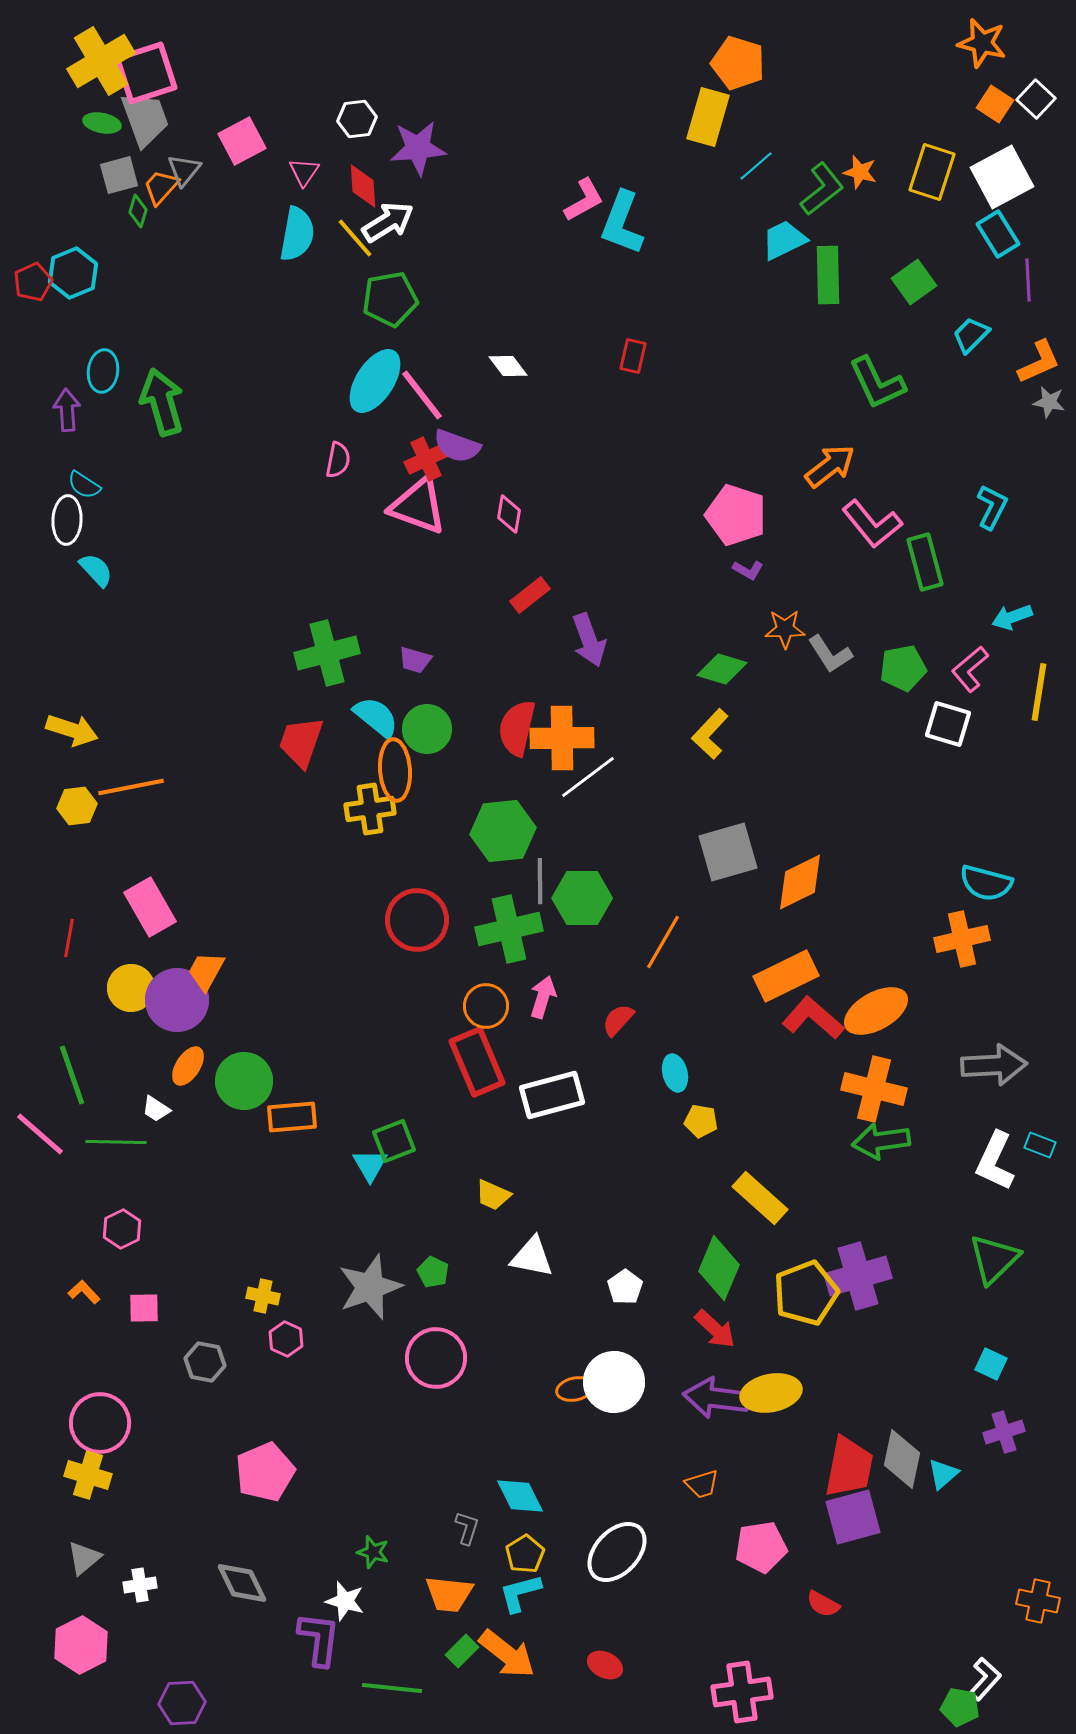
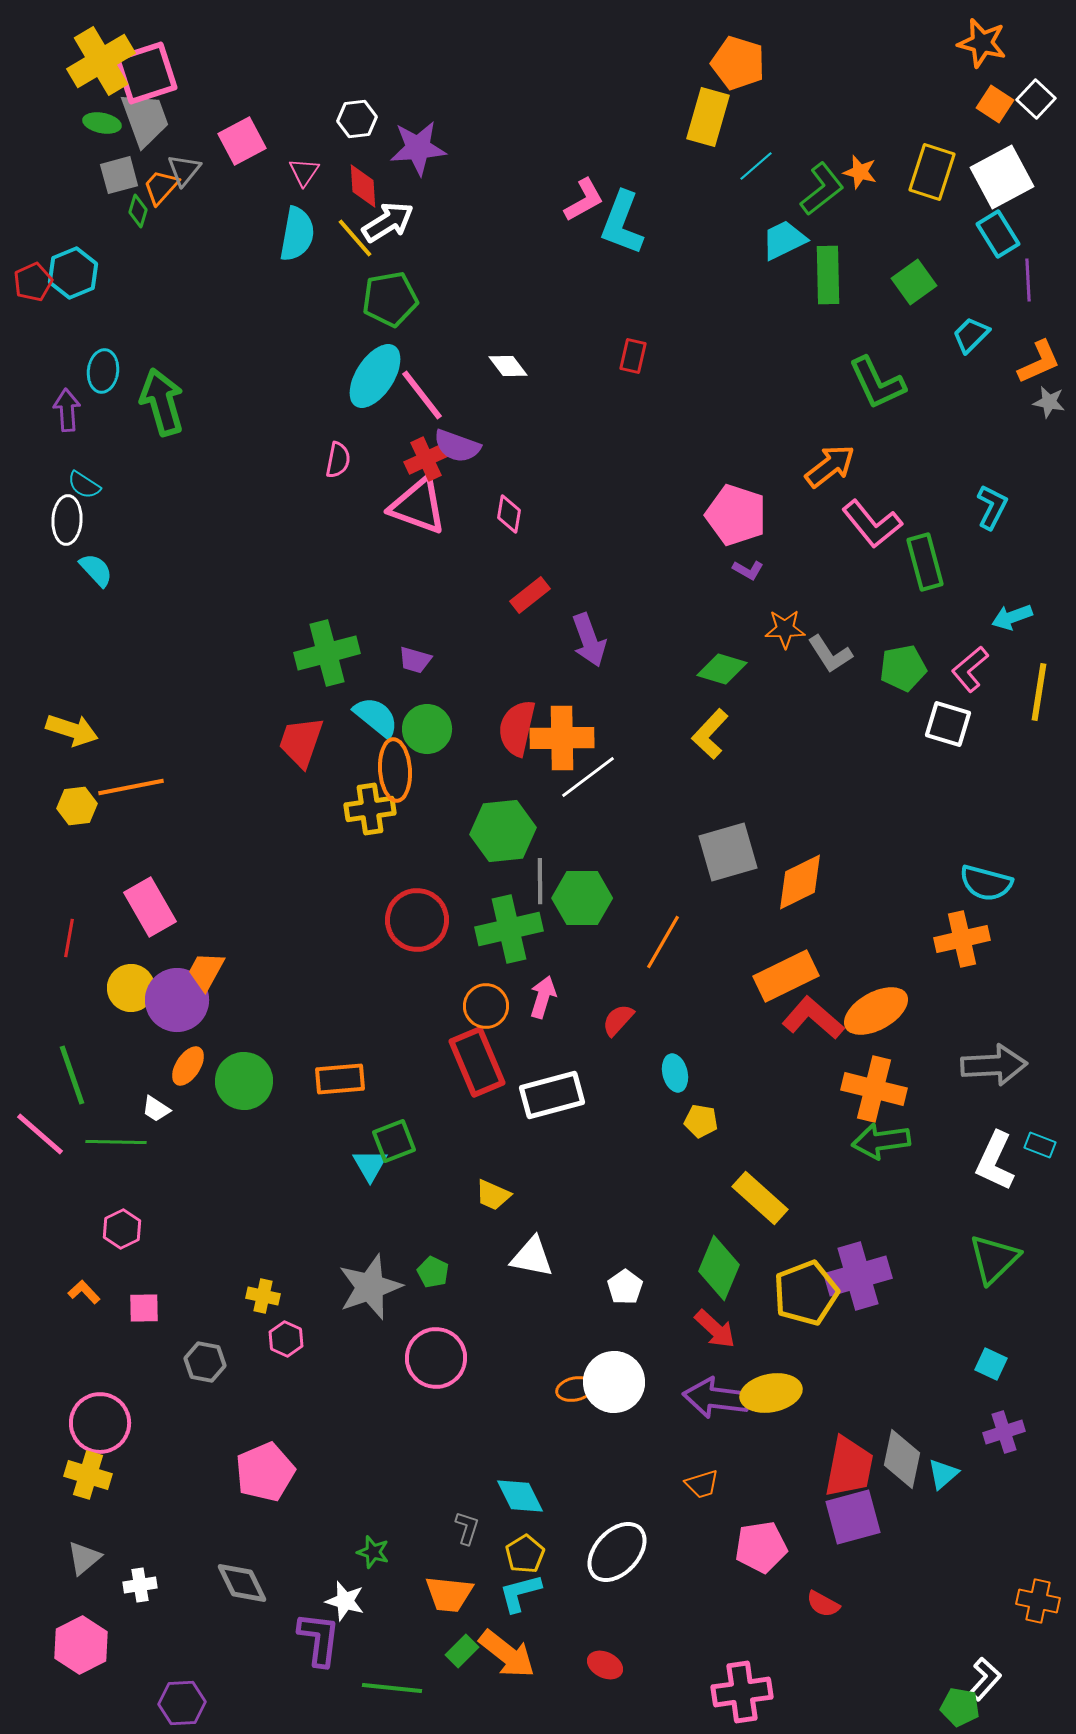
cyan ellipse at (375, 381): moved 5 px up
orange rectangle at (292, 1117): moved 48 px right, 38 px up
